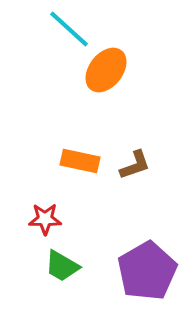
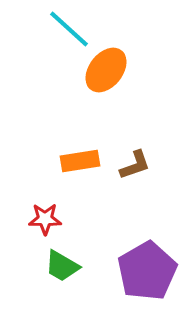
orange rectangle: rotated 21 degrees counterclockwise
